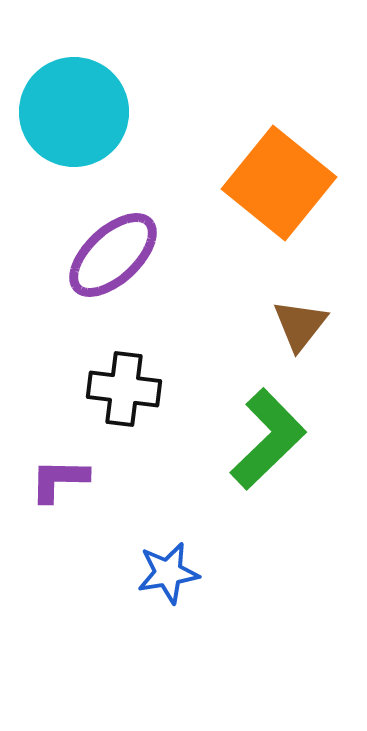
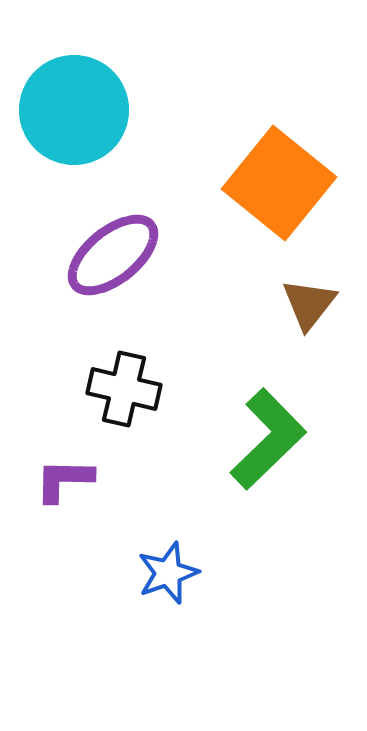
cyan circle: moved 2 px up
purple ellipse: rotated 4 degrees clockwise
brown triangle: moved 9 px right, 21 px up
black cross: rotated 6 degrees clockwise
purple L-shape: moved 5 px right
blue star: rotated 10 degrees counterclockwise
